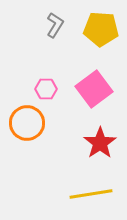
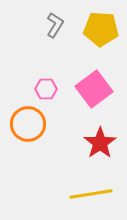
orange circle: moved 1 px right, 1 px down
